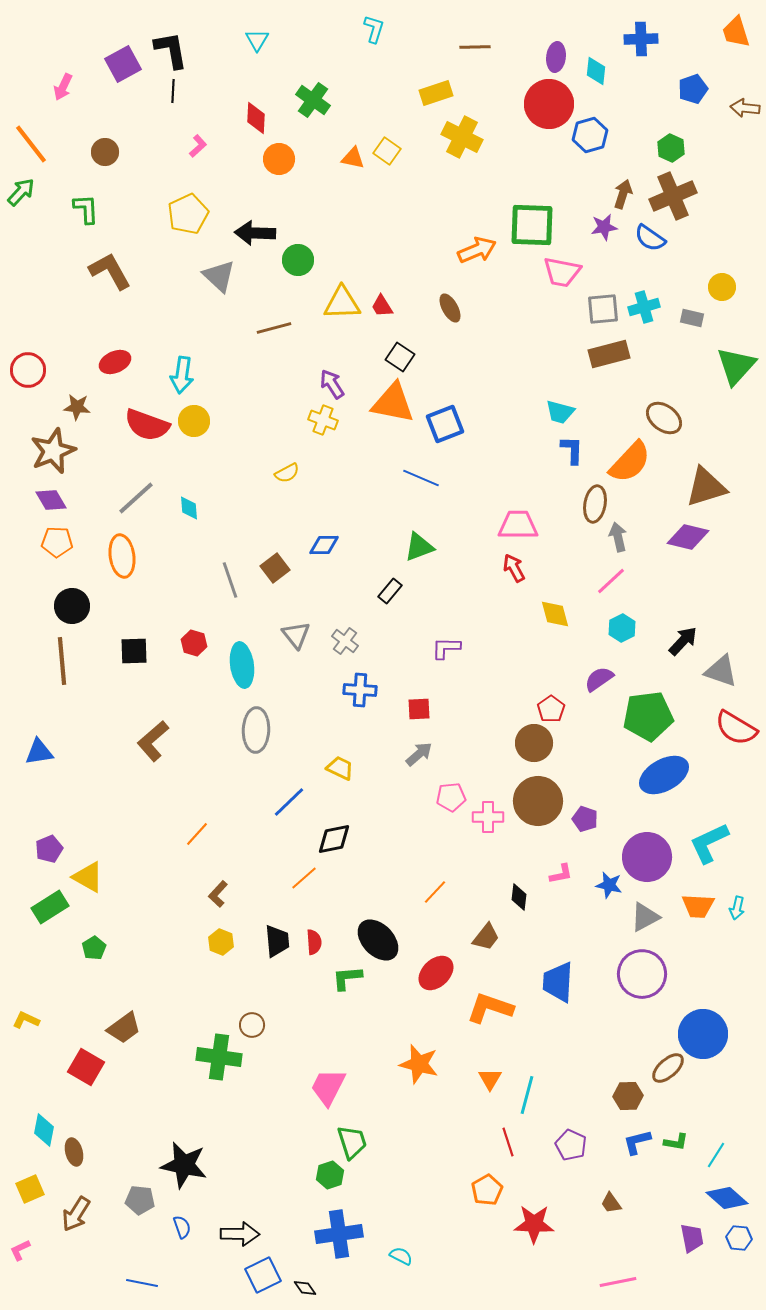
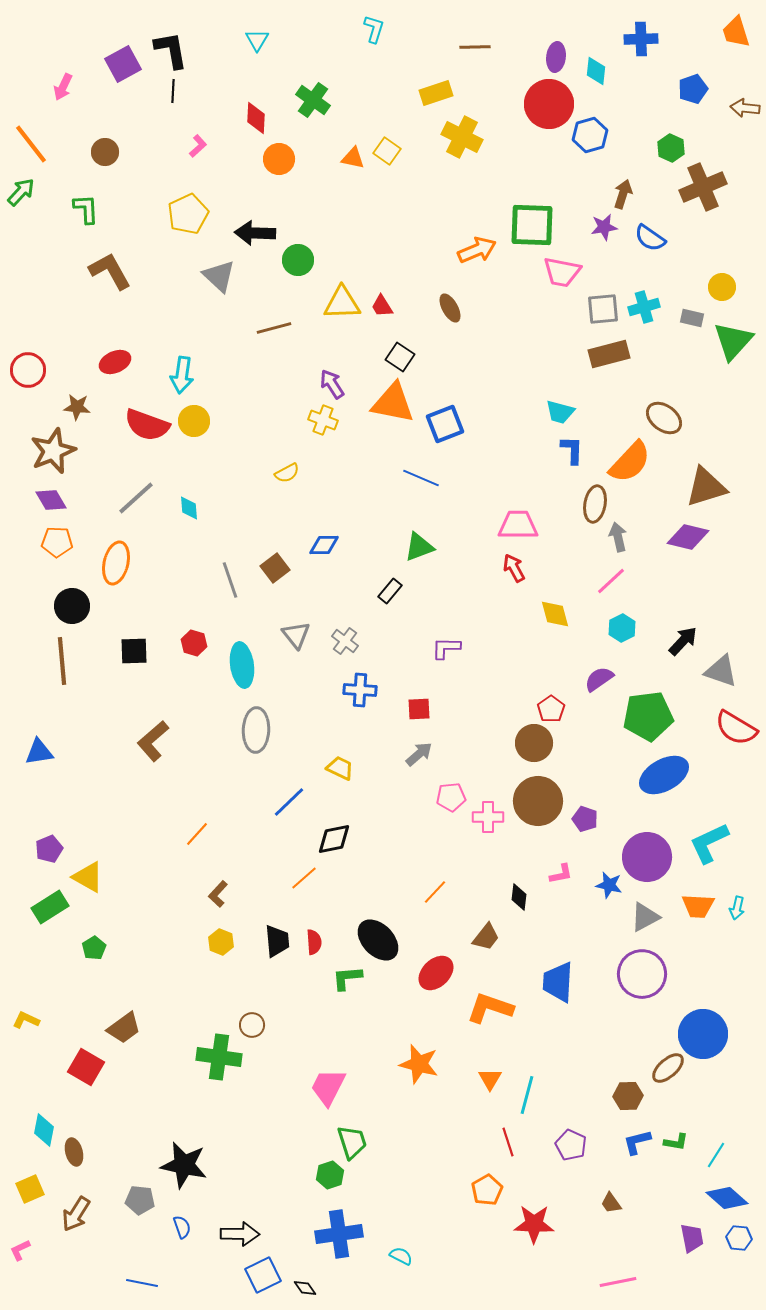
brown cross at (673, 196): moved 30 px right, 9 px up
green triangle at (736, 366): moved 3 px left, 25 px up
orange ellipse at (122, 556): moved 6 px left, 7 px down; rotated 21 degrees clockwise
